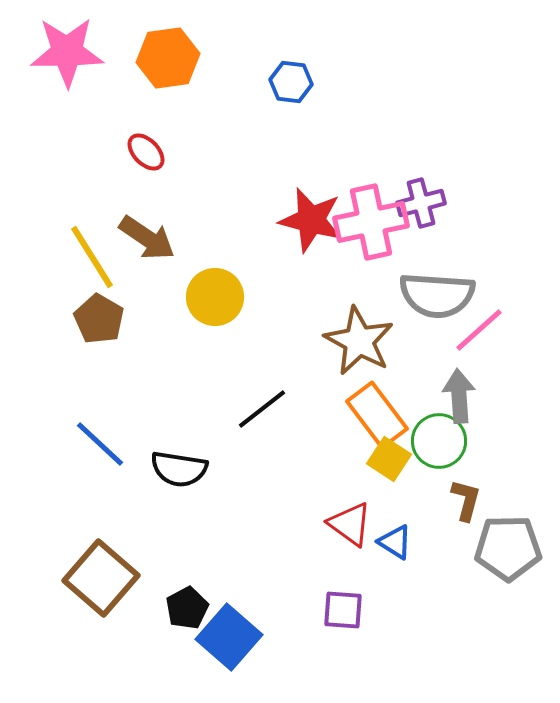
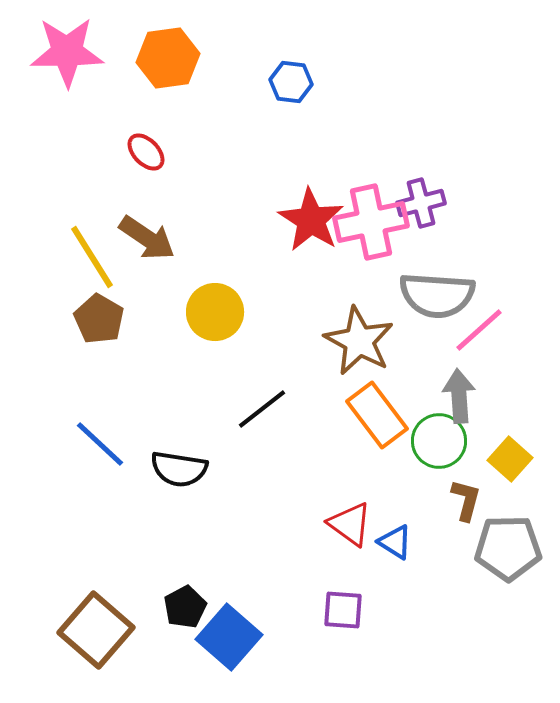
red star: rotated 18 degrees clockwise
yellow circle: moved 15 px down
yellow square: moved 121 px right; rotated 9 degrees clockwise
brown square: moved 5 px left, 52 px down
black pentagon: moved 2 px left, 1 px up
